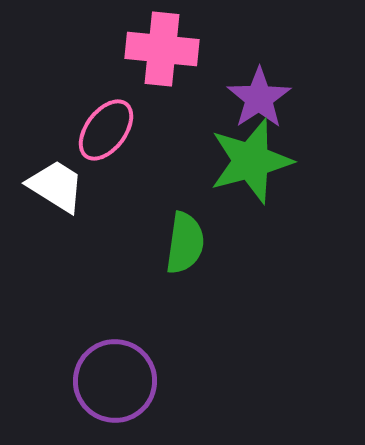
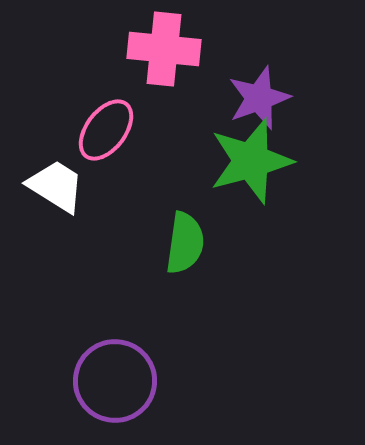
pink cross: moved 2 px right
purple star: rotated 14 degrees clockwise
